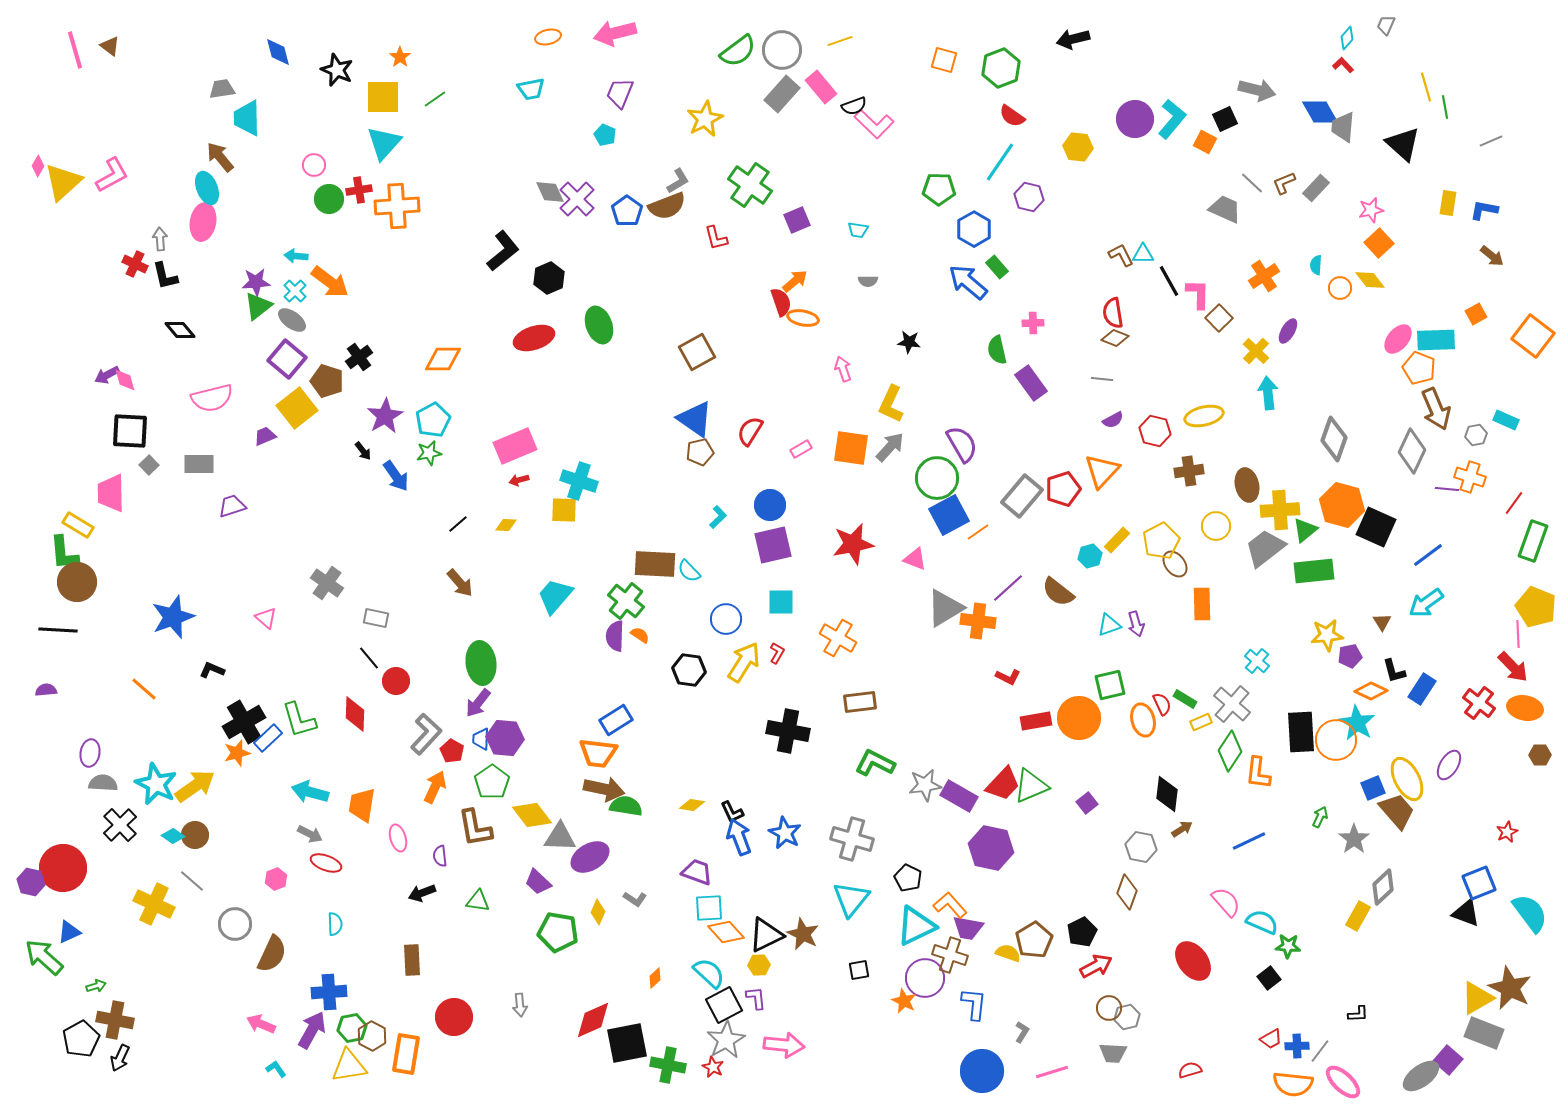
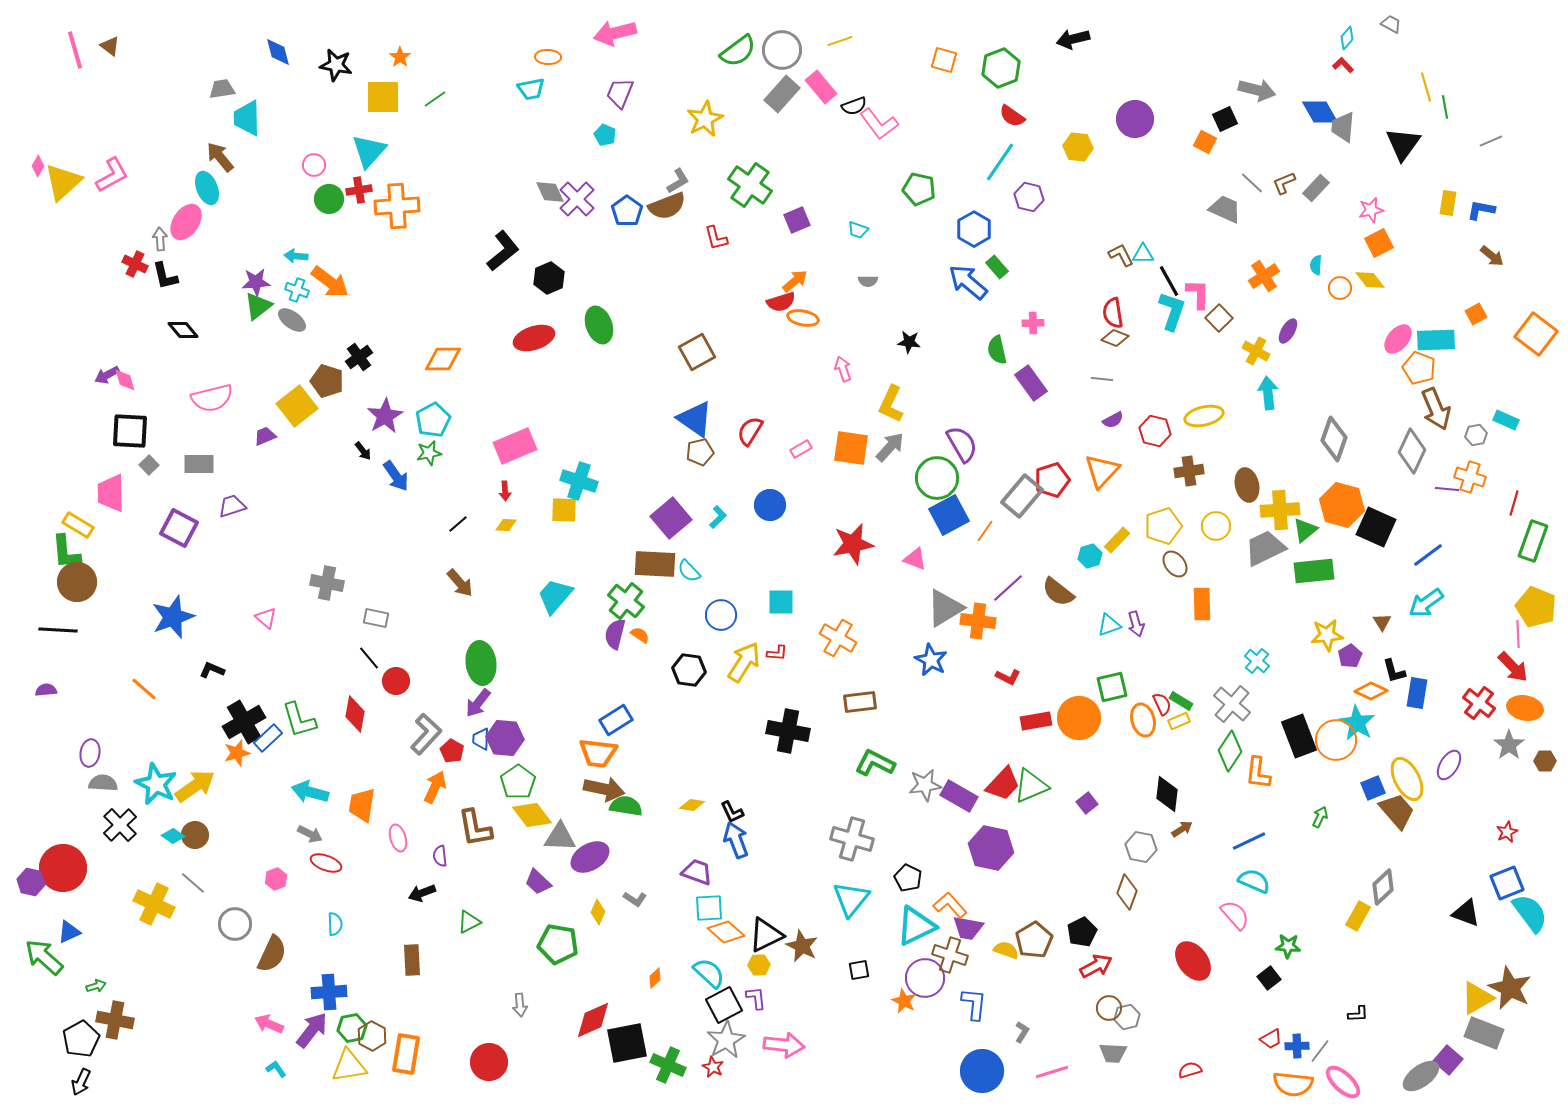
gray trapezoid at (1386, 25): moved 5 px right, 1 px up; rotated 95 degrees clockwise
orange ellipse at (548, 37): moved 20 px down; rotated 15 degrees clockwise
black star at (337, 70): moved 1 px left, 5 px up; rotated 12 degrees counterclockwise
cyan L-shape at (1172, 119): moved 192 px down; rotated 21 degrees counterclockwise
pink L-shape at (874, 124): moved 5 px right; rotated 9 degrees clockwise
cyan triangle at (384, 143): moved 15 px left, 8 px down
black triangle at (1403, 144): rotated 24 degrees clockwise
green pentagon at (939, 189): moved 20 px left; rotated 12 degrees clockwise
blue L-shape at (1484, 210): moved 3 px left
pink ellipse at (203, 222): moved 17 px left; rotated 24 degrees clockwise
cyan trapezoid at (858, 230): rotated 10 degrees clockwise
orange square at (1379, 243): rotated 16 degrees clockwise
cyan cross at (295, 291): moved 2 px right, 1 px up; rotated 25 degrees counterclockwise
red semicircle at (781, 302): rotated 92 degrees clockwise
black diamond at (180, 330): moved 3 px right
orange square at (1533, 336): moved 3 px right, 2 px up
yellow cross at (1256, 351): rotated 16 degrees counterclockwise
purple square at (287, 359): moved 108 px left, 169 px down; rotated 12 degrees counterclockwise
yellow square at (297, 408): moved 2 px up
red arrow at (519, 480): moved 14 px left, 11 px down; rotated 78 degrees counterclockwise
red pentagon at (1063, 489): moved 11 px left, 9 px up
red line at (1514, 503): rotated 20 degrees counterclockwise
orange line at (978, 532): moved 7 px right, 1 px up; rotated 20 degrees counterclockwise
yellow pentagon at (1161, 541): moved 2 px right, 15 px up; rotated 9 degrees clockwise
purple square at (773, 545): moved 102 px left, 27 px up; rotated 27 degrees counterclockwise
gray trapezoid at (1265, 548): rotated 12 degrees clockwise
green L-shape at (64, 553): moved 2 px right, 1 px up
gray cross at (327, 583): rotated 24 degrees counterclockwise
blue circle at (726, 619): moved 5 px left, 4 px up
purple semicircle at (615, 636): moved 2 px up; rotated 12 degrees clockwise
red L-shape at (777, 653): rotated 65 degrees clockwise
purple pentagon at (1350, 656): rotated 20 degrees counterclockwise
green square at (1110, 685): moved 2 px right, 2 px down
blue rectangle at (1422, 689): moved 5 px left, 4 px down; rotated 24 degrees counterclockwise
green rectangle at (1185, 699): moved 4 px left, 2 px down
red diamond at (355, 714): rotated 9 degrees clockwise
yellow rectangle at (1201, 722): moved 22 px left, 1 px up
black rectangle at (1301, 732): moved 2 px left, 4 px down; rotated 18 degrees counterclockwise
brown hexagon at (1540, 755): moved 5 px right, 6 px down
green pentagon at (492, 782): moved 26 px right
blue star at (785, 833): moved 146 px right, 173 px up
blue arrow at (739, 837): moved 3 px left, 3 px down
gray star at (1354, 839): moved 155 px right, 94 px up
gray line at (192, 881): moved 1 px right, 2 px down
blue square at (1479, 883): moved 28 px right
green triangle at (478, 901): moved 9 px left, 21 px down; rotated 35 degrees counterclockwise
pink semicircle at (1226, 902): moved 9 px right, 13 px down
cyan semicircle at (1262, 922): moved 8 px left, 41 px up
green pentagon at (558, 932): moved 12 px down
orange diamond at (726, 932): rotated 6 degrees counterclockwise
brown star at (803, 934): moved 1 px left, 12 px down
yellow semicircle at (1008, 953): moved 2 px left, 3 px up
red circle at (454, 1017): moved 35 px right, 45 px down
pink arrow at (261, 1024): moved 8 px right
purple arrow at (312, 1030): rotated 9 degrees clockwise
black arrow at (120, 1058): moved 39 px left, 24 px down
green cross at (668, 1065): rotated 12 degrees clockwise
